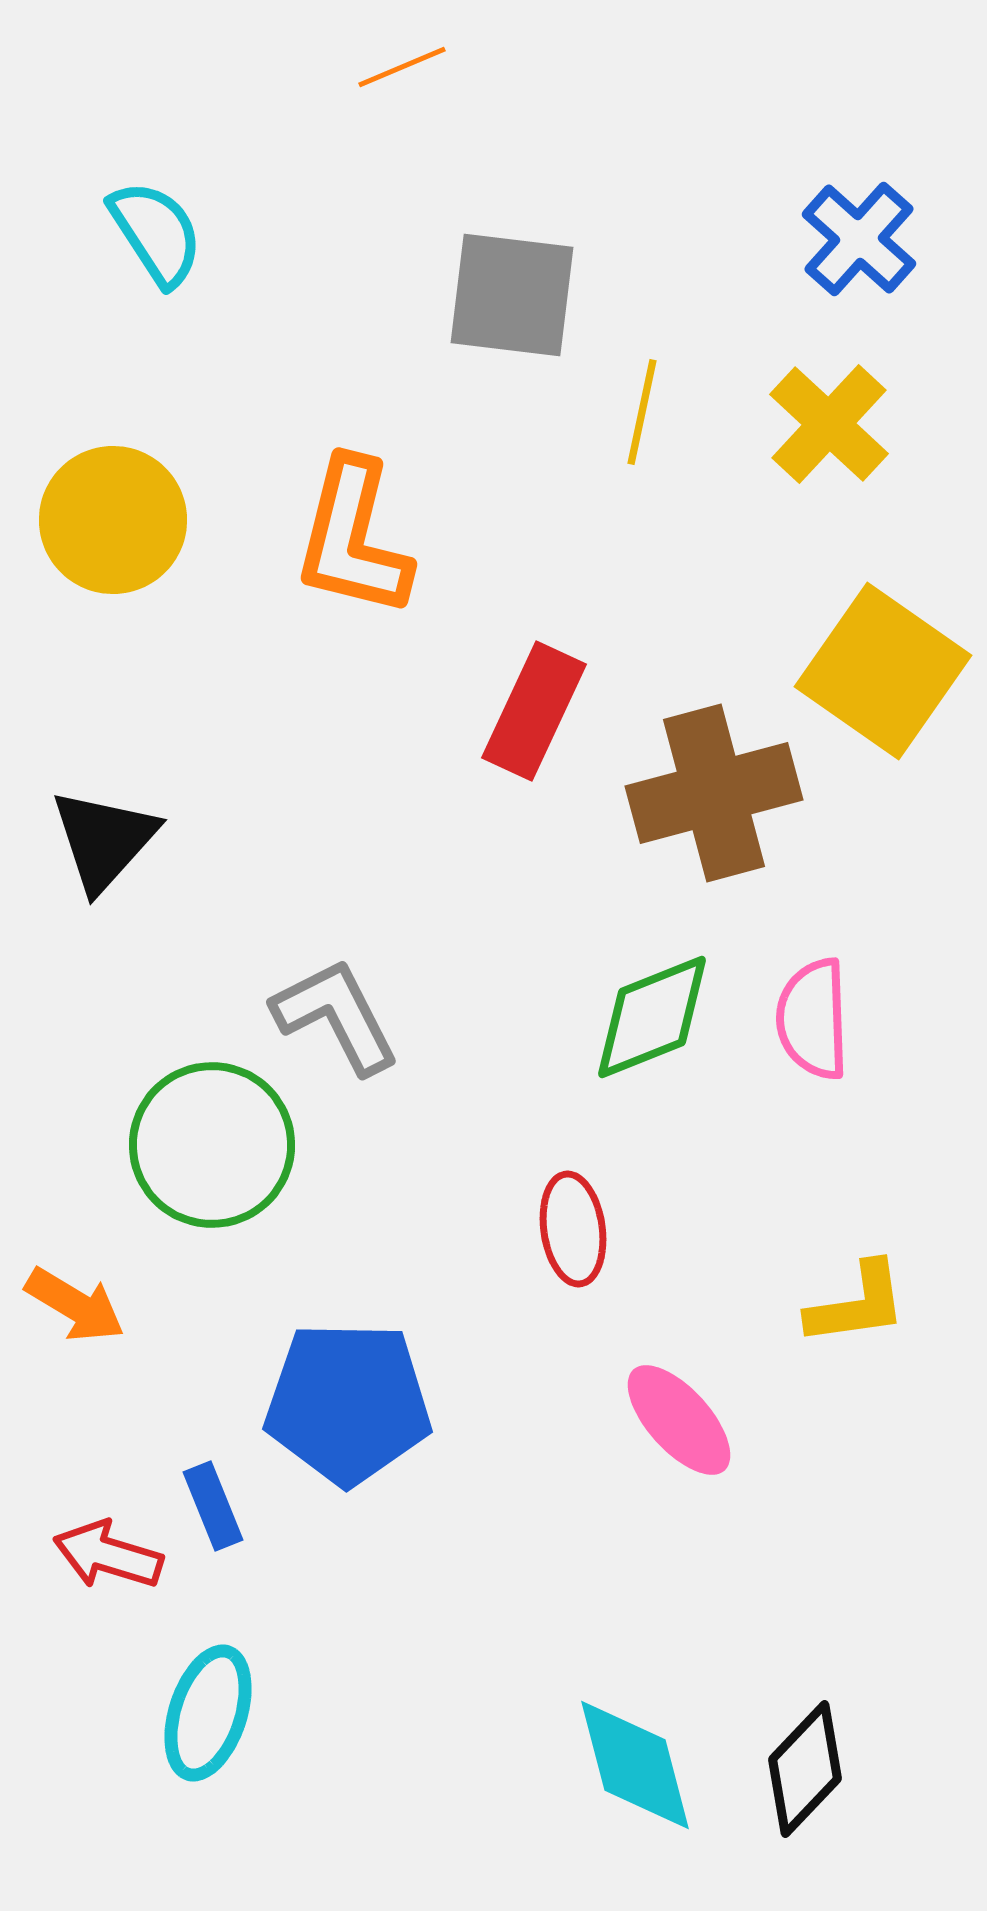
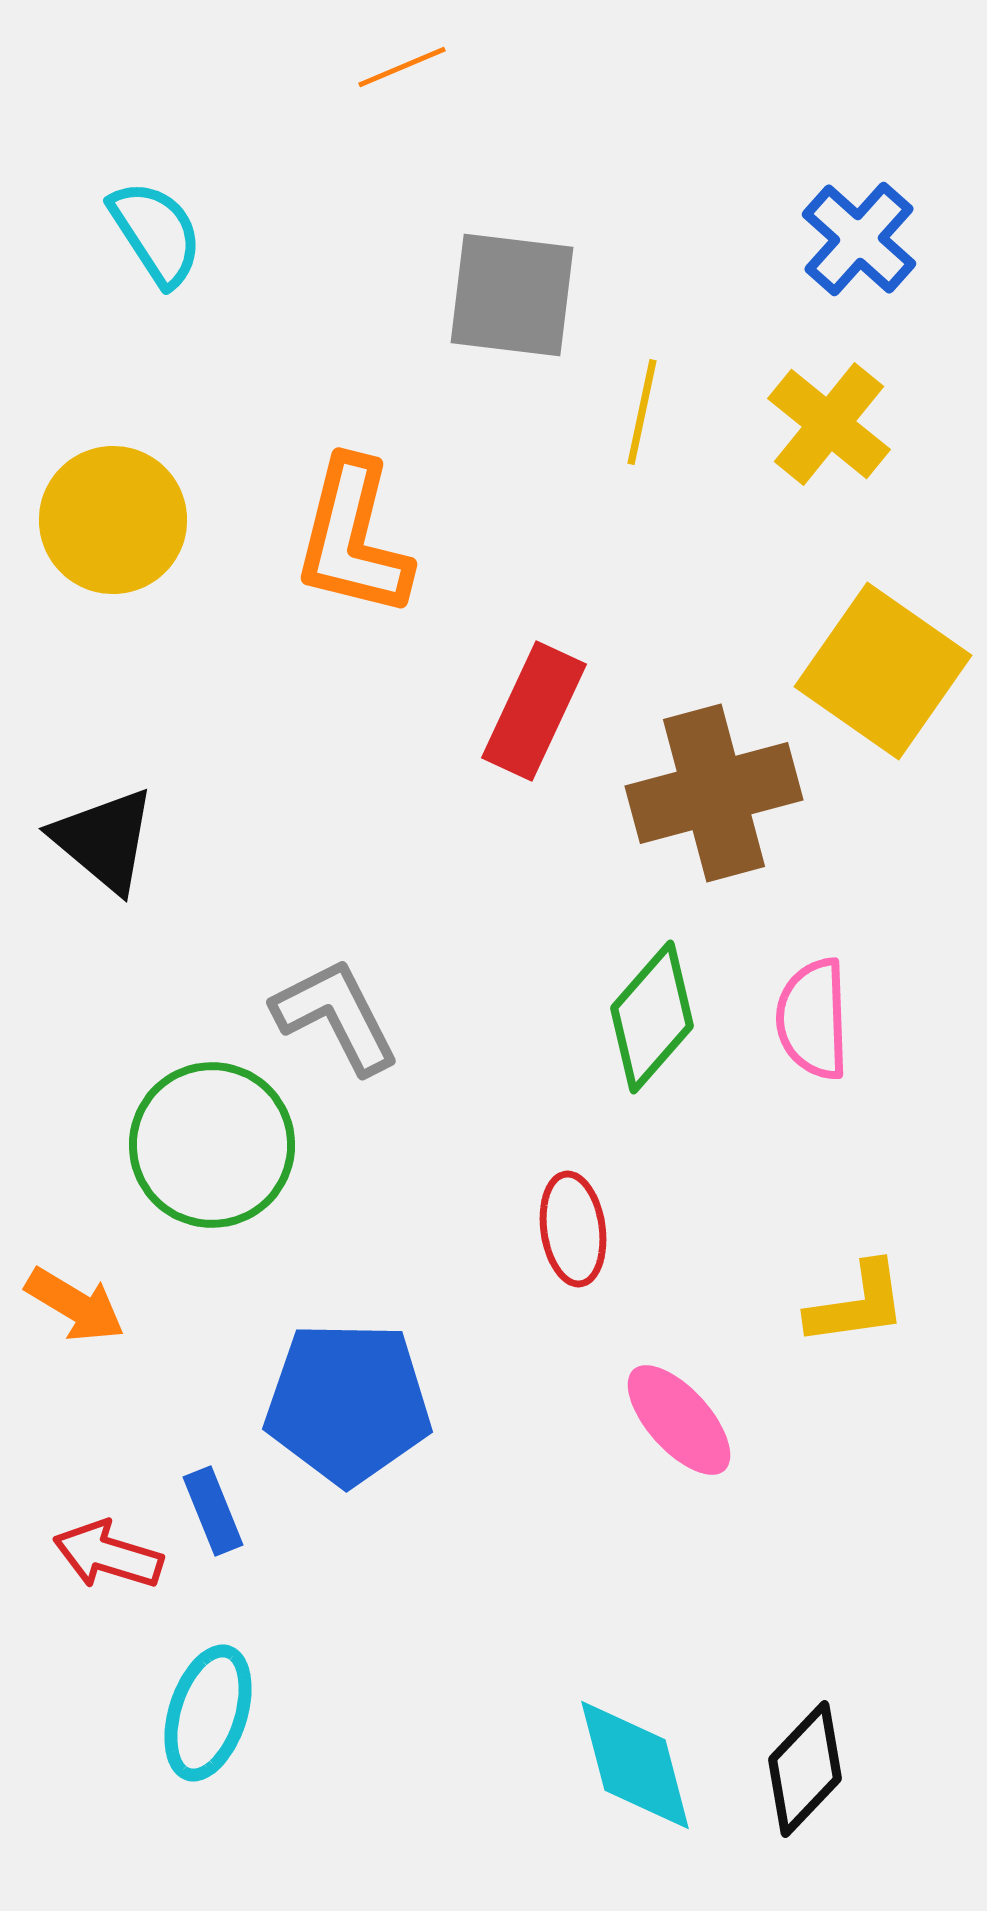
yellow cross: rotated 4 degrees counterclockwise
black triangle: rotated 32 degrees counterclockwise
green diamond: rotated 27 degrees counterclockwise
blue rectangle: moved 5 px down
